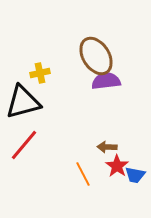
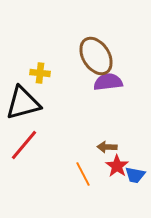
yellow cross: rotated 18 degrees clockwise
purple semicircle: moved 2 px right, 1 px down
black triangle: moved 1 px down
